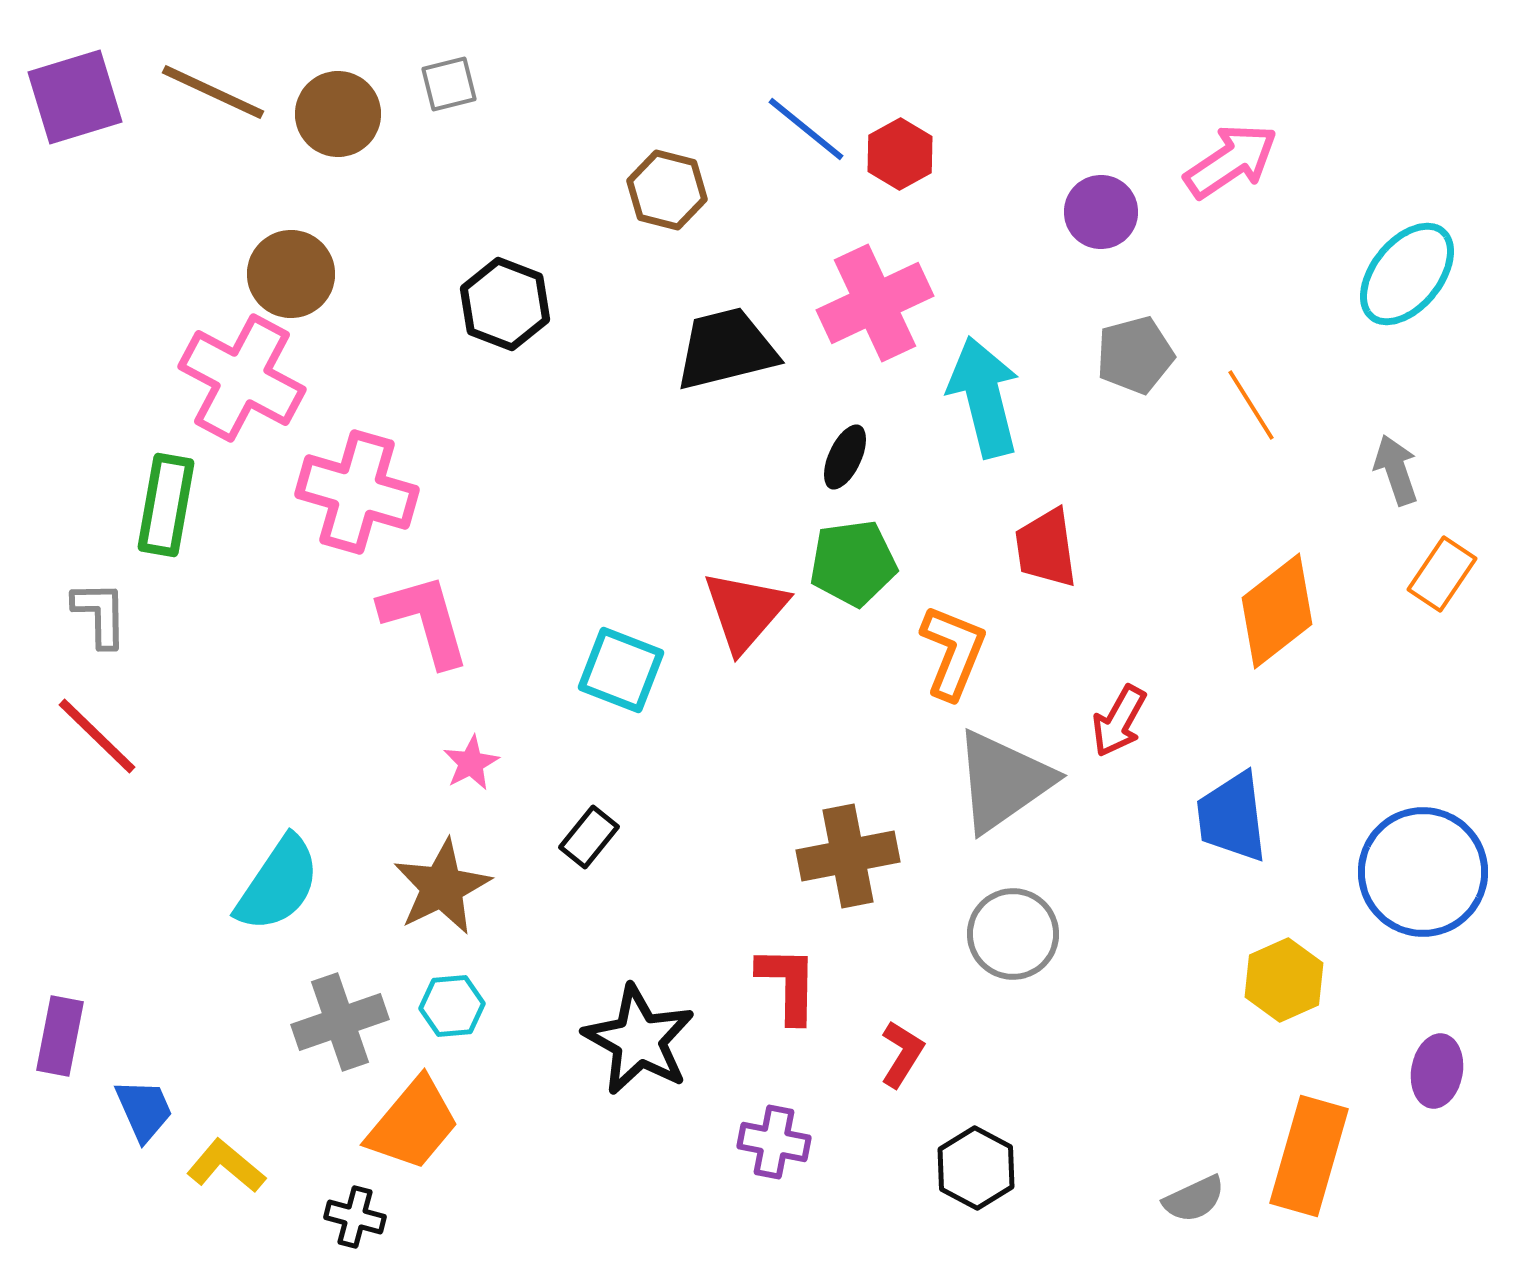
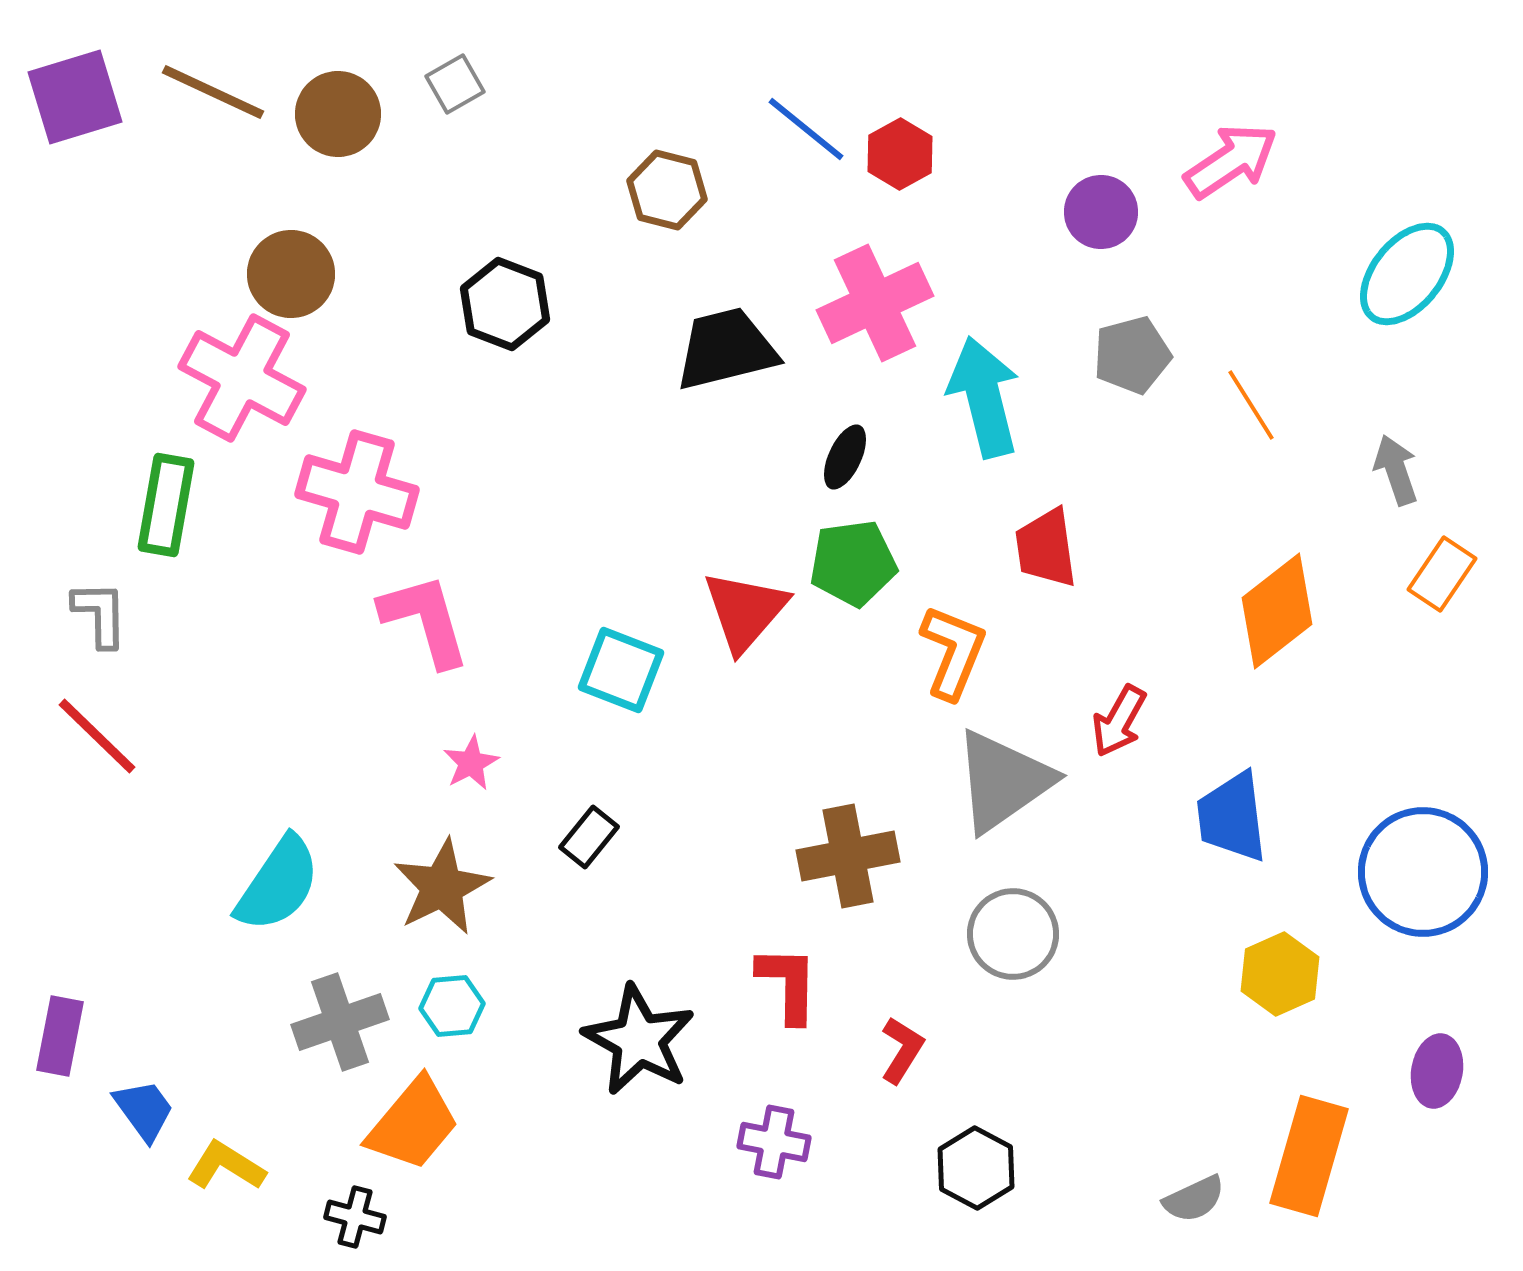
gray square at (449, 84): moved 6 px right; rotated 16 degrees counterclockwise
gray pentagon at (1135, 355): moved 3 px left
yellow hexagon at (1284, 980): moved 4 px left, 6 px up
red L-shape at (902, 1054): moved 4 px up
blue trapezoid at (144, 1110): rotated 12 degrees counterclockwise
yellow L-shape at (226, 1166): rotated 8 degrees counterclockwise
